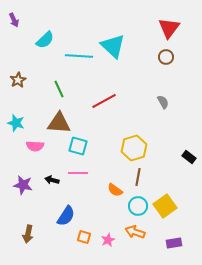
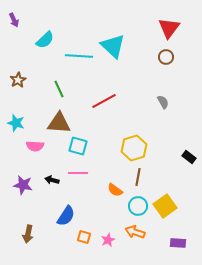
purple rectangle: moved 4 px right; rotated 14 degrees clockwise
